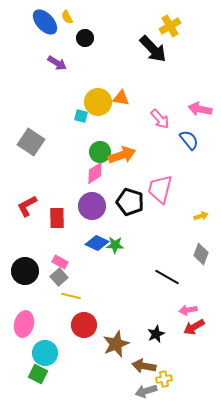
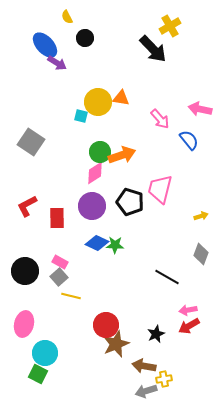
blue ellipse at (45, 22): moved 23 px down
red circle at (84, 325): moved 22 px right
red arrow at (194, 327): moved 5 px left, 1 px up
